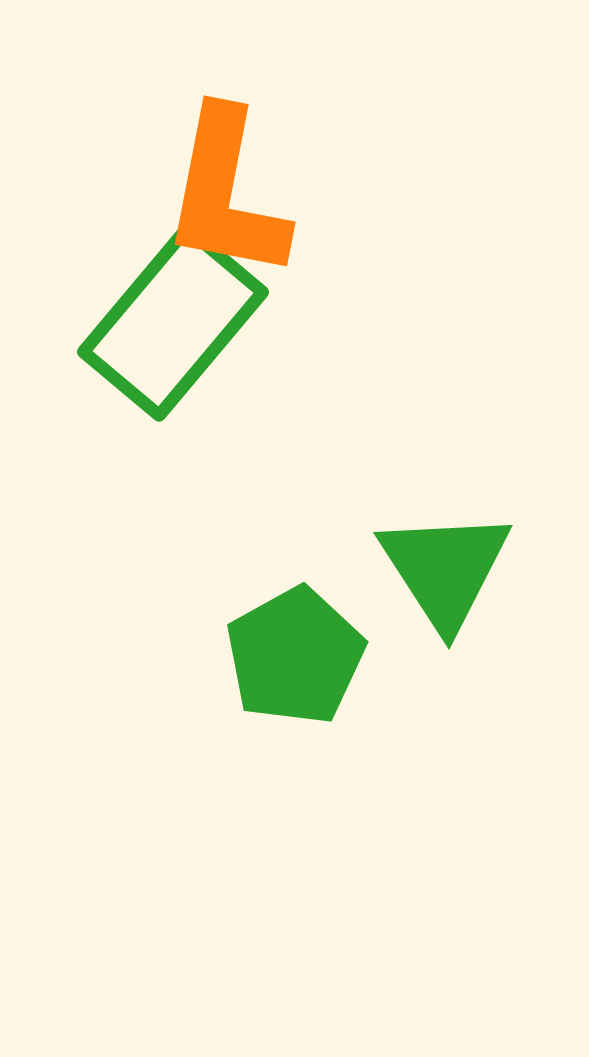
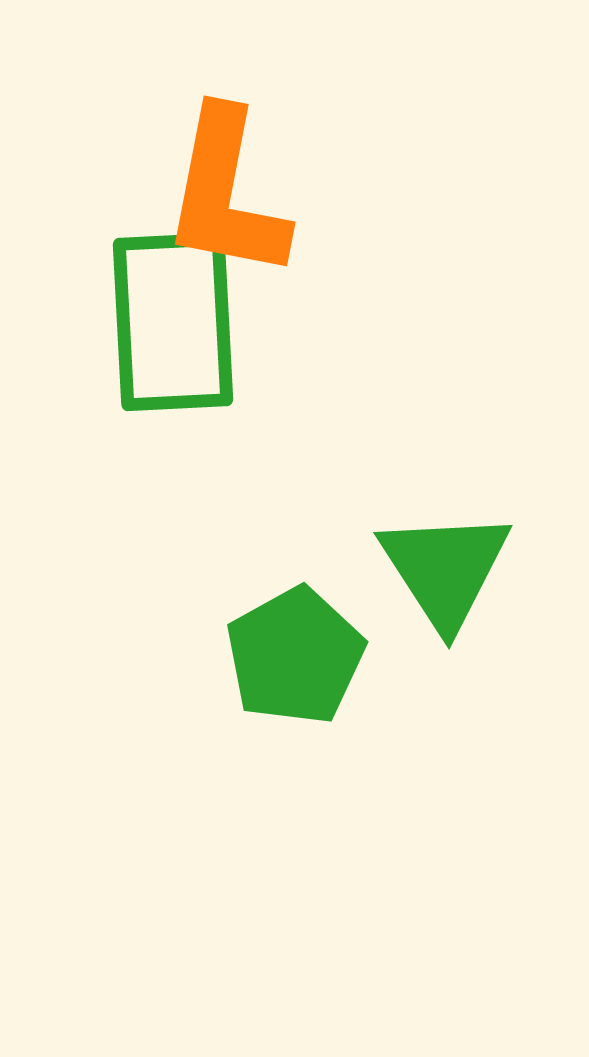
green rectangle: rotated 43 degrees counterclockwise
